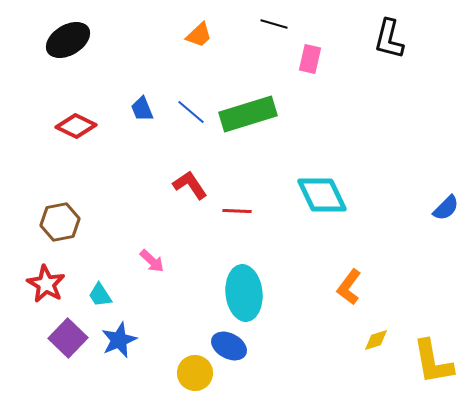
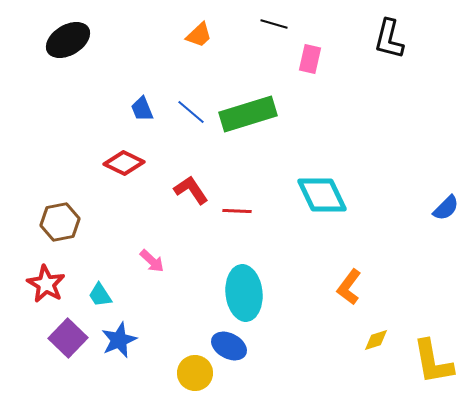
red diamond: moved 48 px right, 37 px down
red L-shape: moved 1 px right, 5 px down
